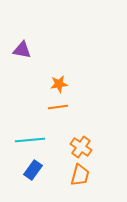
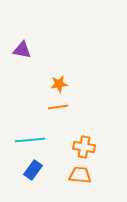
orange cross: moved 3 px right; rotated 25 degrees counterclockwise
orange trapezoid: rotated 100 degrees counterclockwise
